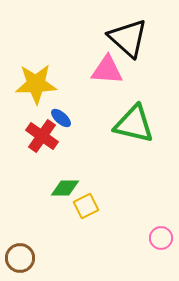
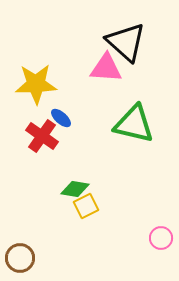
black triangle: moved 2 px left, 4 px down
pink triangle: moved 1 px left, 2 px up
green diamond: moved 10 px right, 1 px down; rotated 8 degrees clockwise
